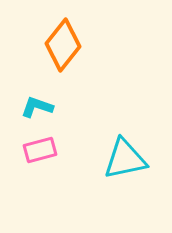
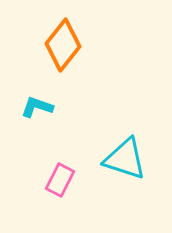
pink rectangle: moved 20 px right, 30 px down; rotated 48 degrees counterclockwise
cyan triangle: rotated 30 degrees clockwise
